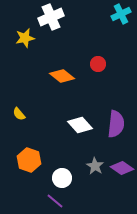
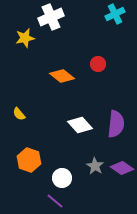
cyan cross: moved 6 px left
